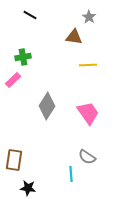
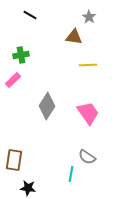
green cross: moved 2 px left, 2 px up
cyan line: rotated 14 degrees clockwise
